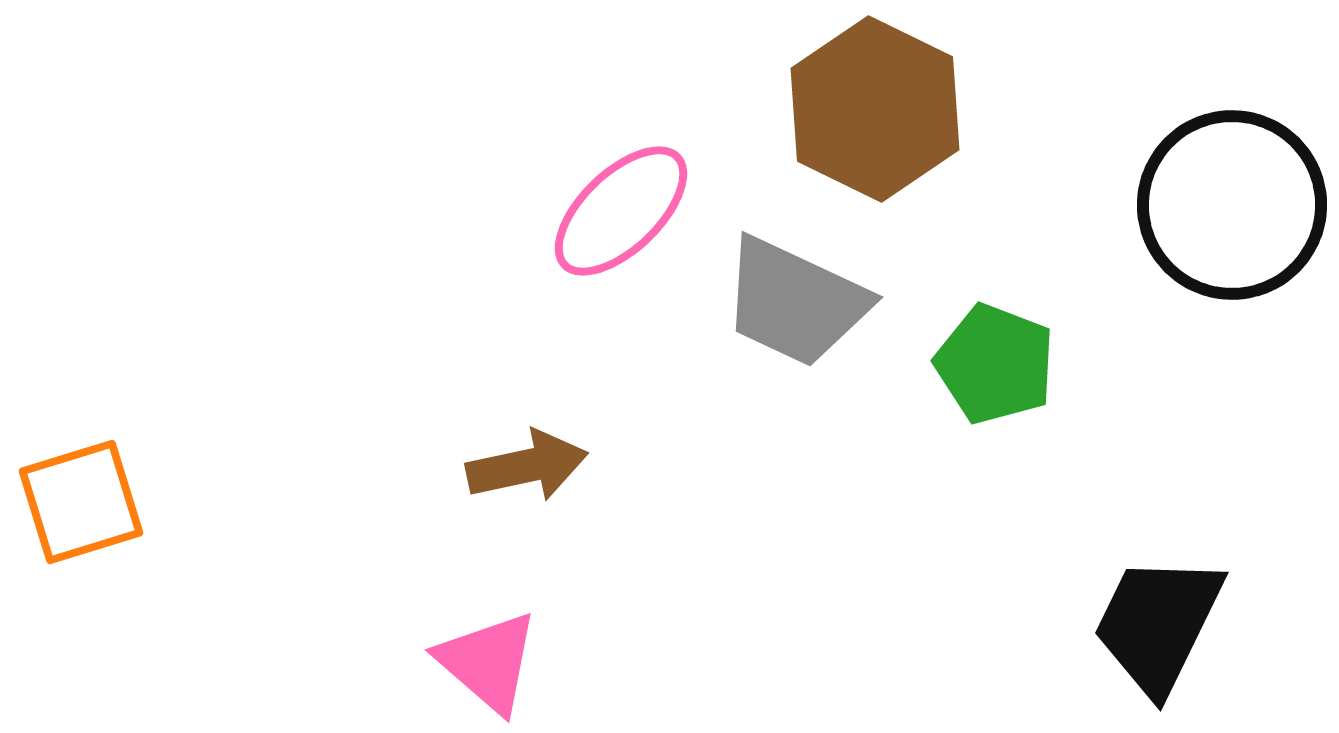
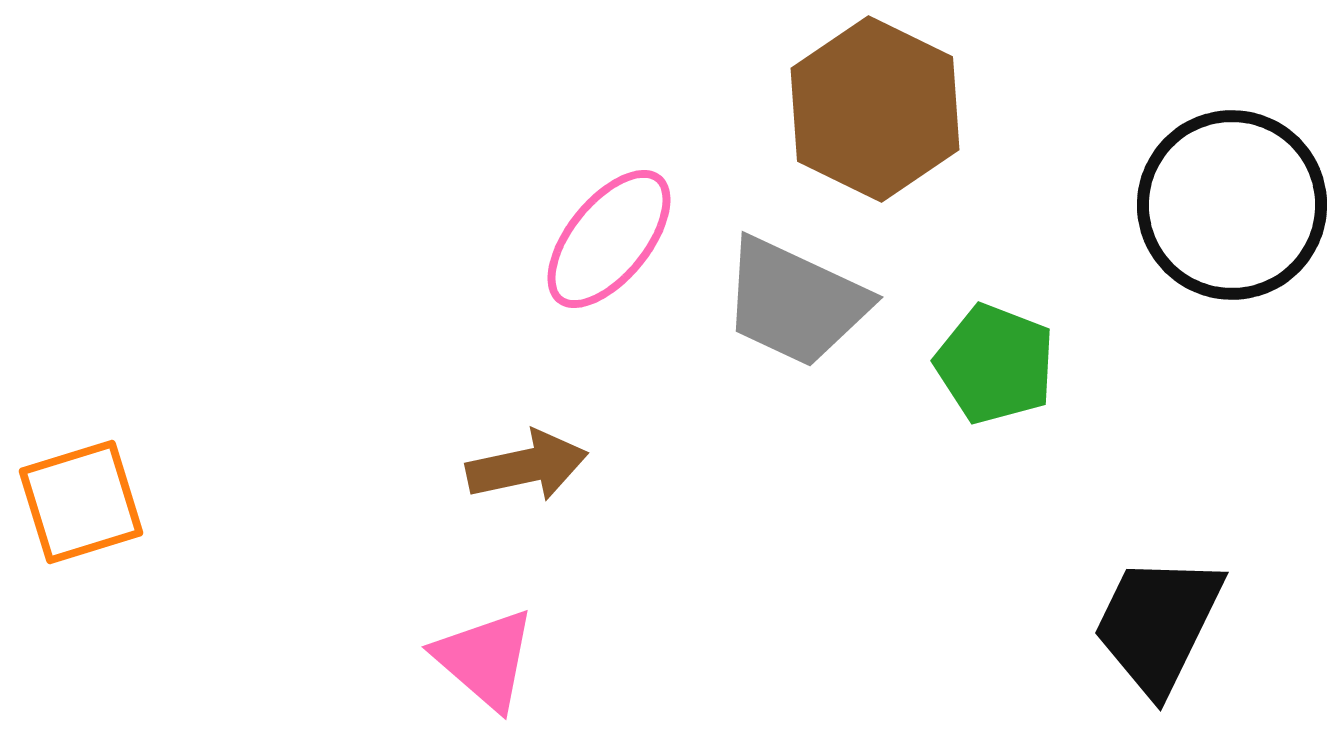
pink ellipse: moved 12 px left, 28 px down; rotated 7 degrees counterclockwise
pink triangle: moved 3 px left, 3 px up
